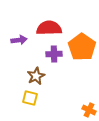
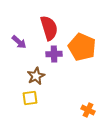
red semicircle: rotated 75 degrees clockwise
purple arrow: moved 2 px down; rotated 49 degrees clockwise
orange pentagon: rotated 12 degrees counterclockwise
yellow square: rotated 21 degrees counterclockwise
orange cross: moved 1 px left
